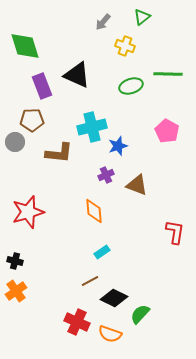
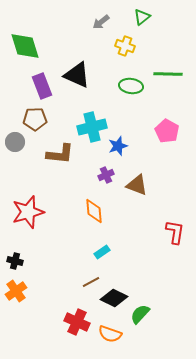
gray arrow: moved 2 px left; rotated 12 degrees clockwise
green ellipse: rotated 25 degrees clockwise
brown pentagon: moved 3 px right, 1 px up
brown L-shape: moved 1 px right, 1 px down
brown line: moved 1 px right, 1 px down
